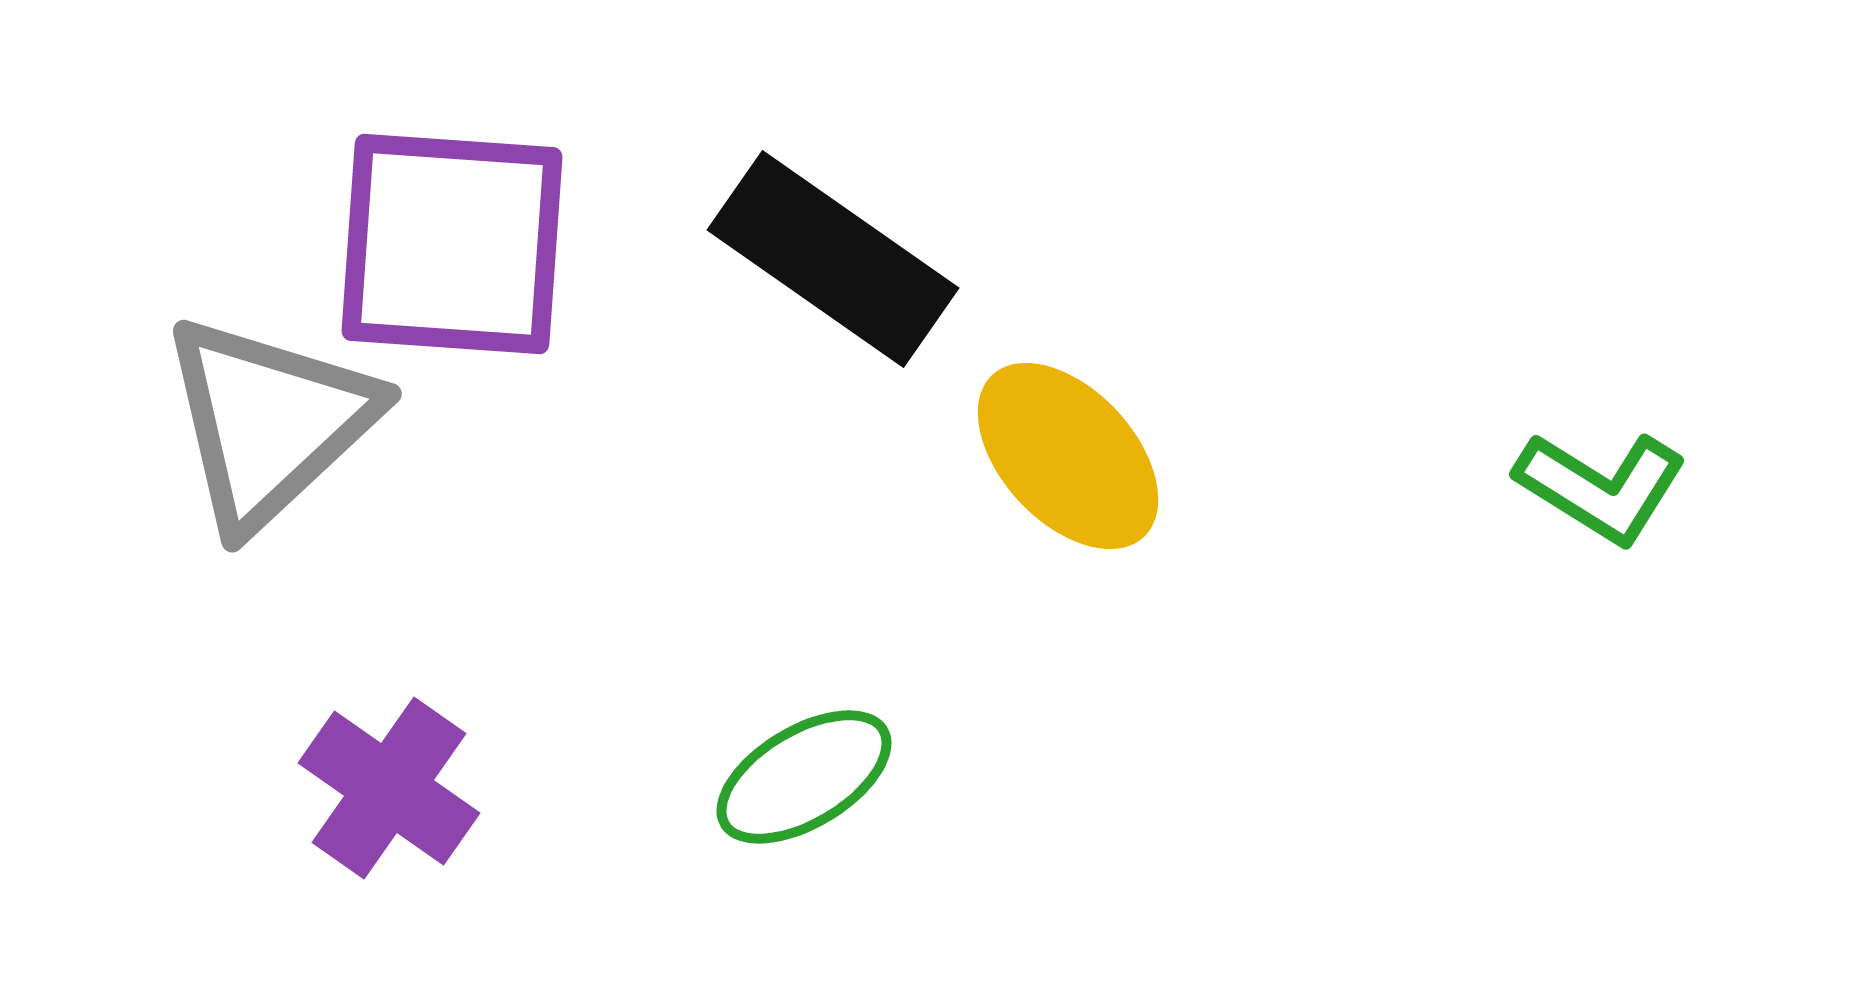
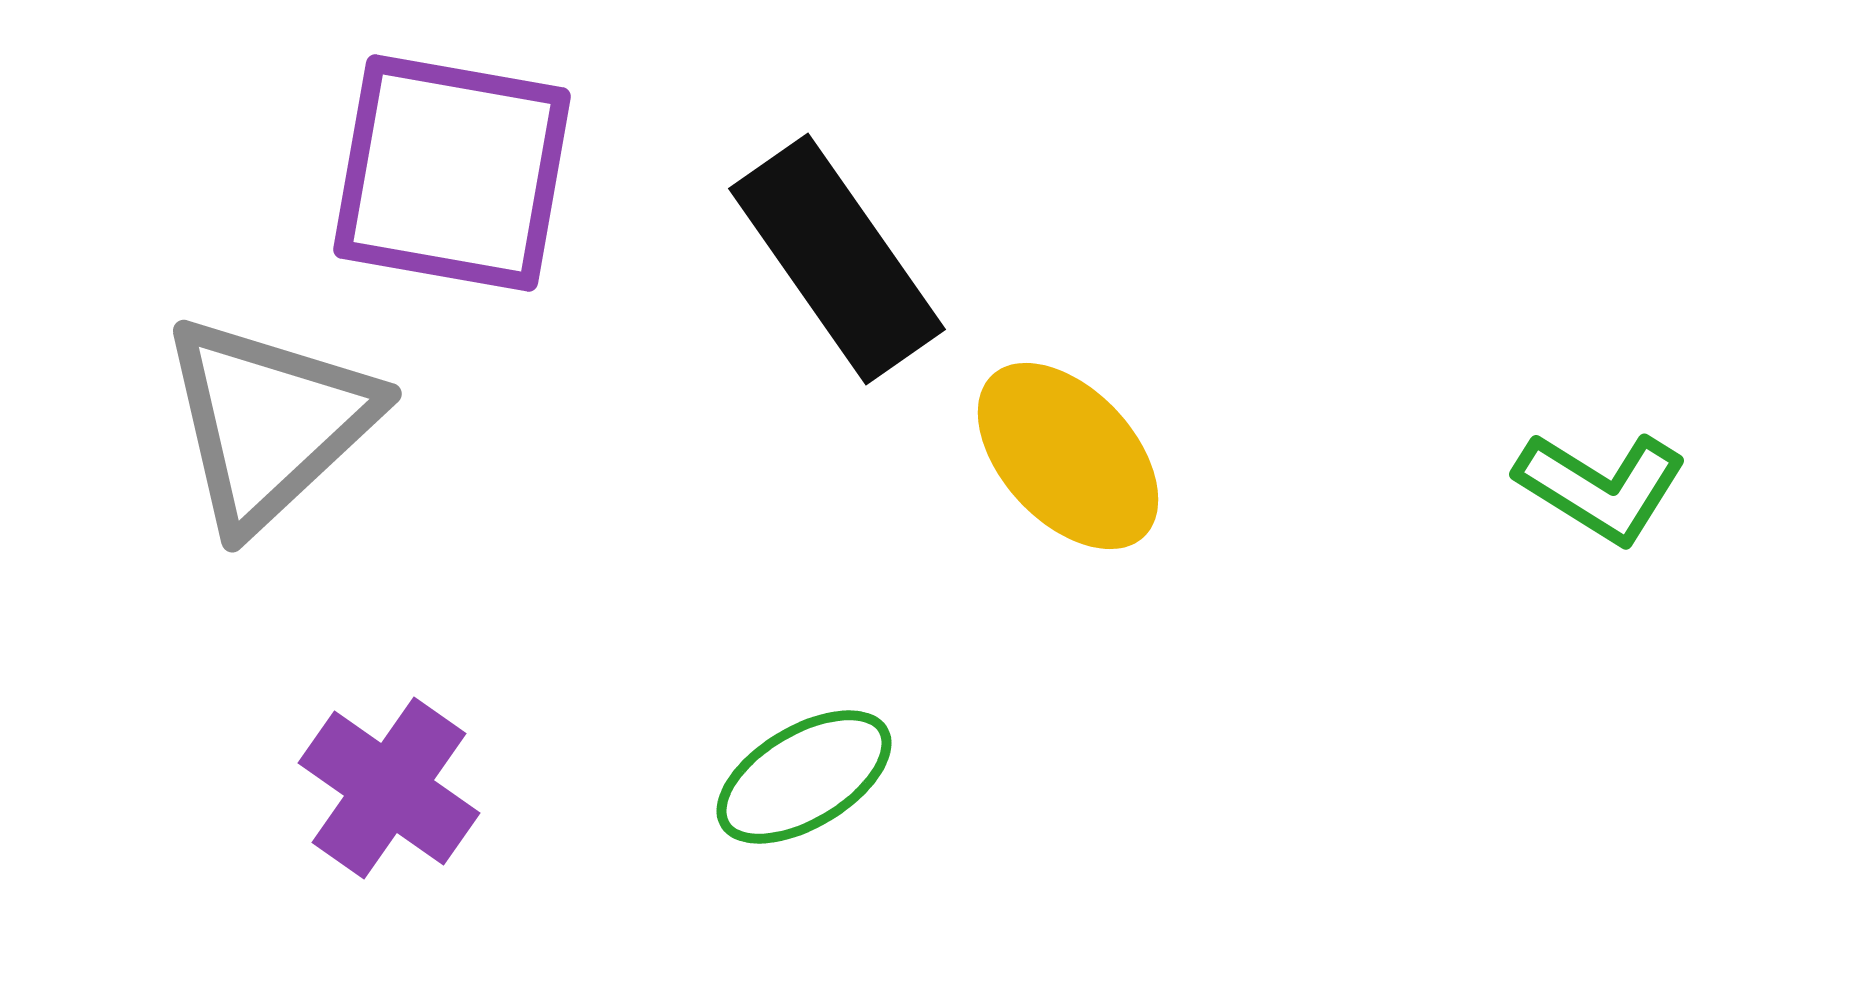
purple square: moved 71 px up; rotated 6 degrees clockwise
black rectangle: moved 4 px right; rotated 20 degrees clockwise
